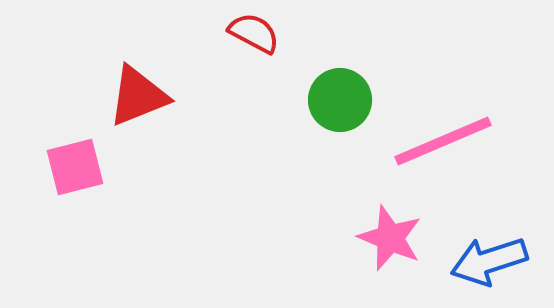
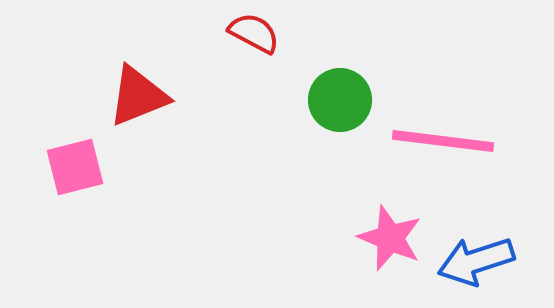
pink line: rotated 30 degrees clockwise
blue arrow: moved 13 px left
